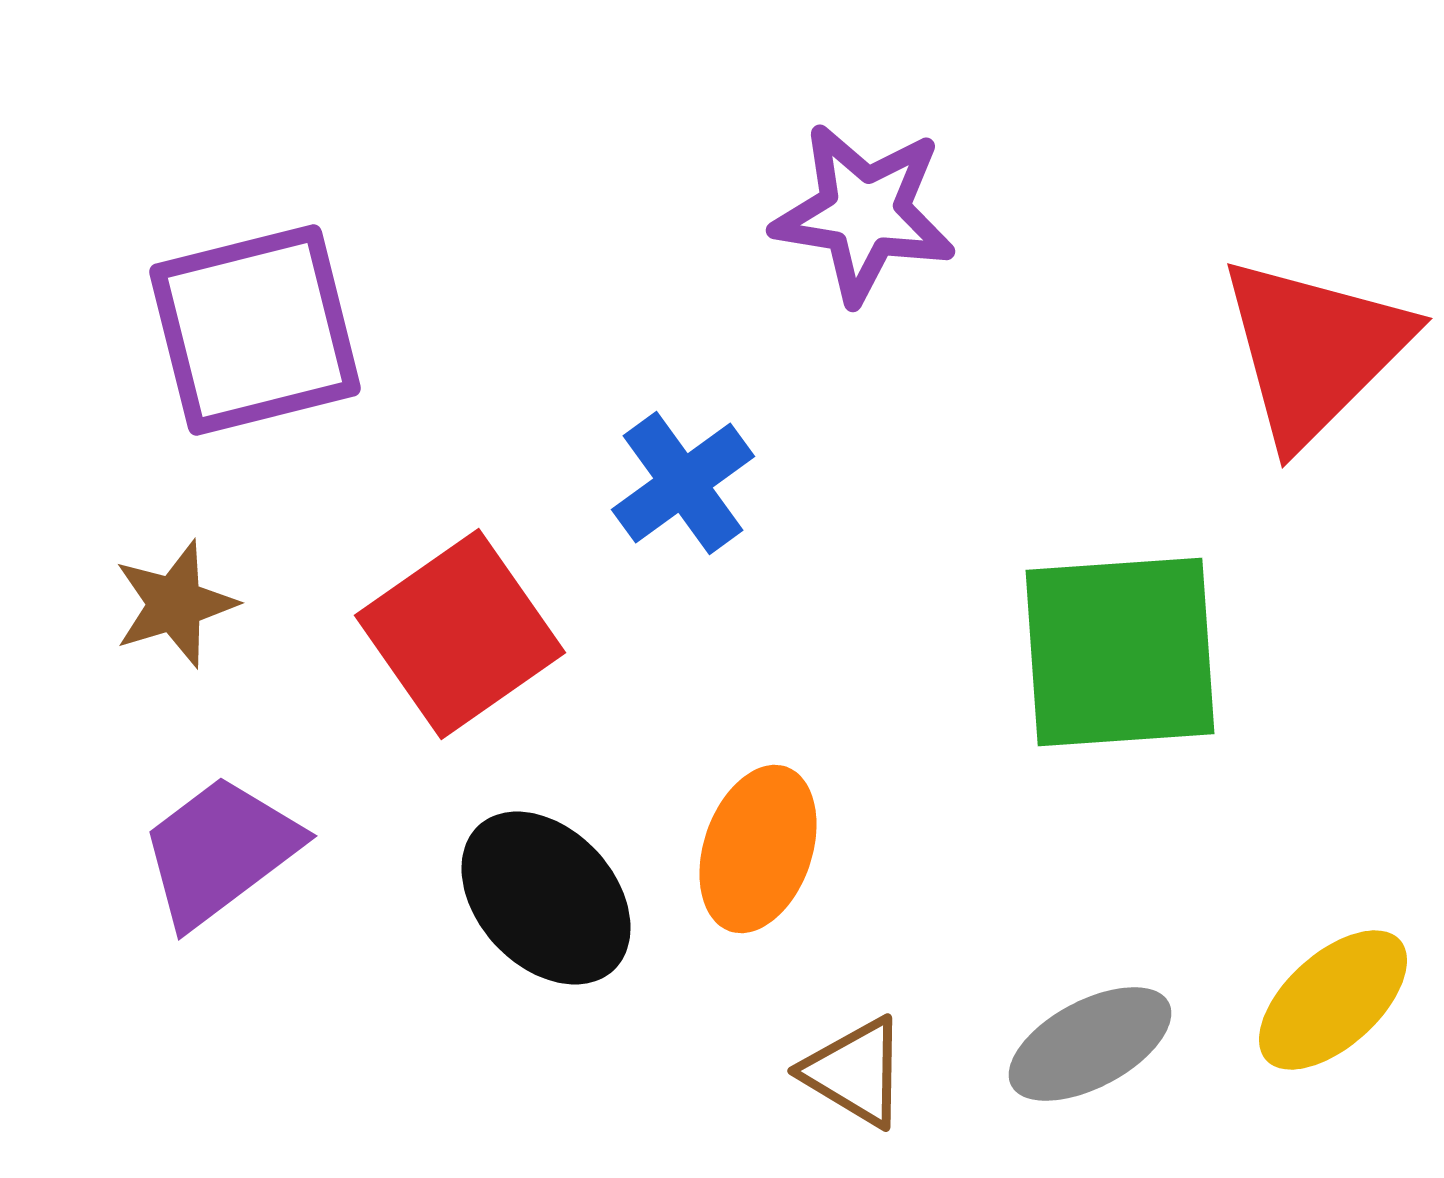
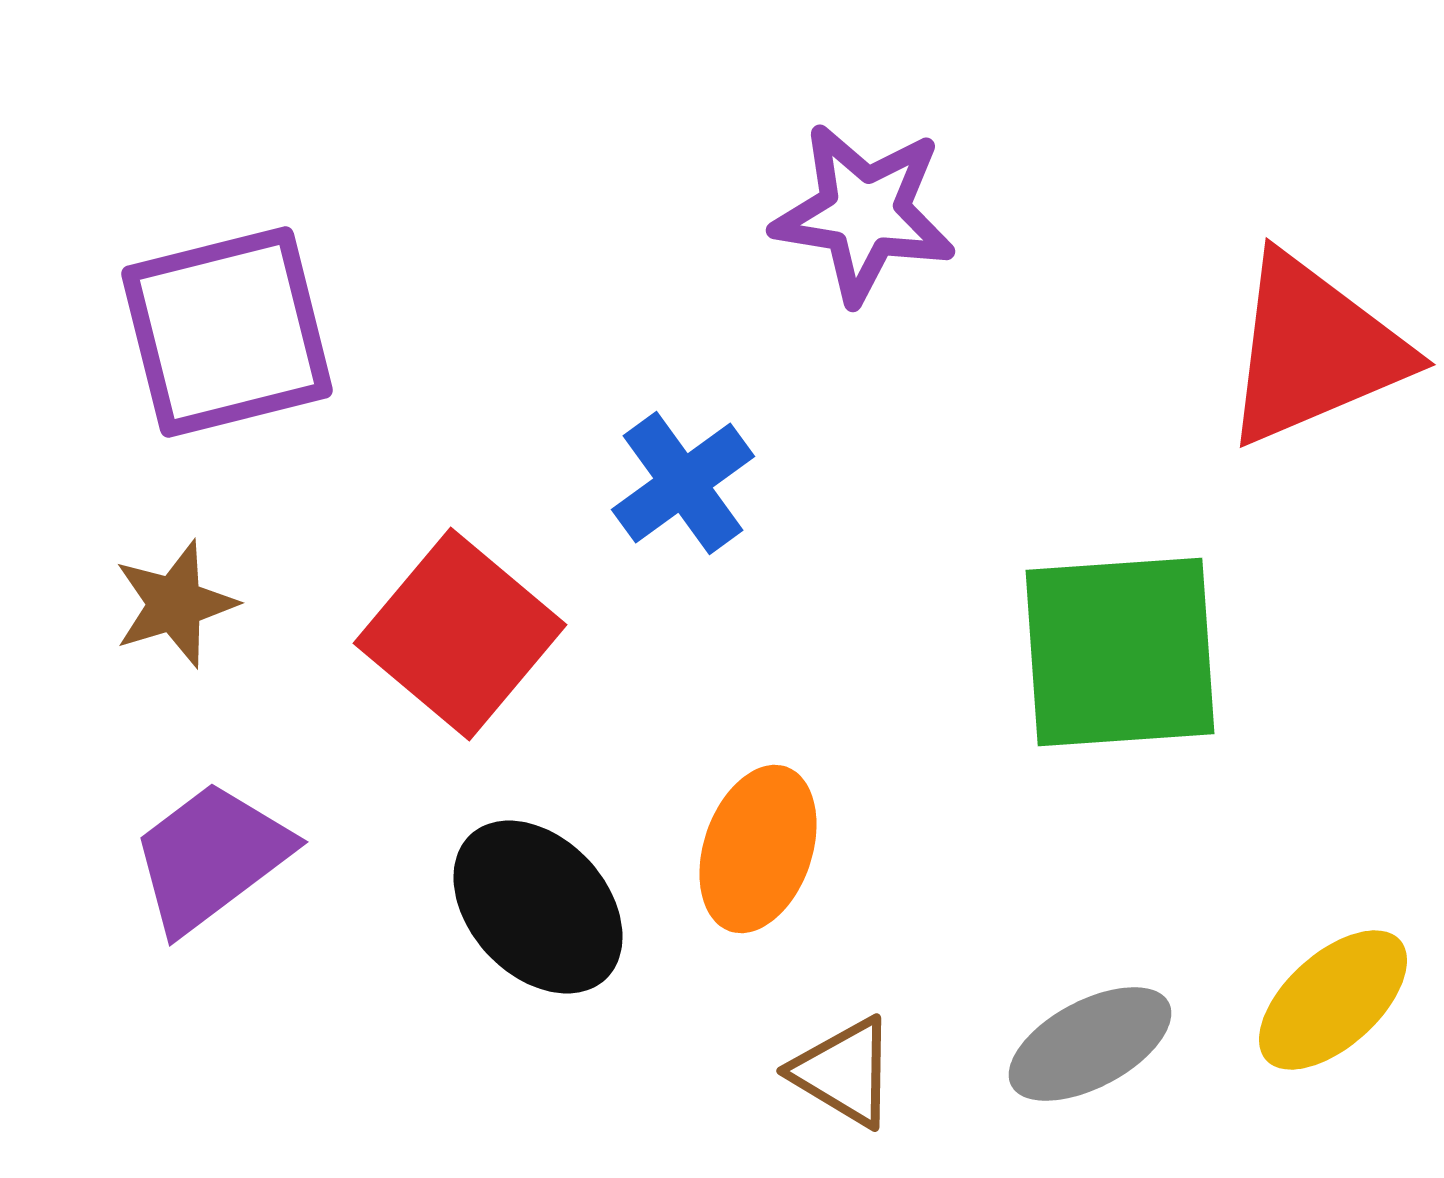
purple square: moved 28 px left, 2 px down
red triangle: rotated 22 degrees clockwise
red square: rotated 15 degrees counterclockwise
purple trapezoid: moved 9 px left, 6 px down
black ellipse: moved 8 px left, 9 px down
brown triangle: moved 11 px left
